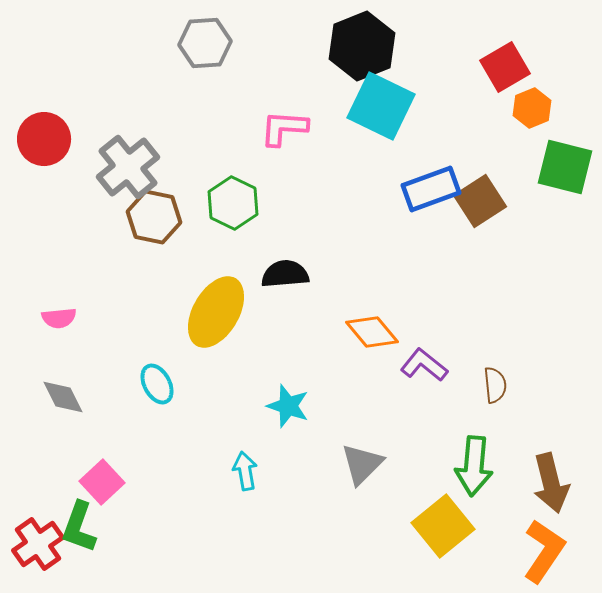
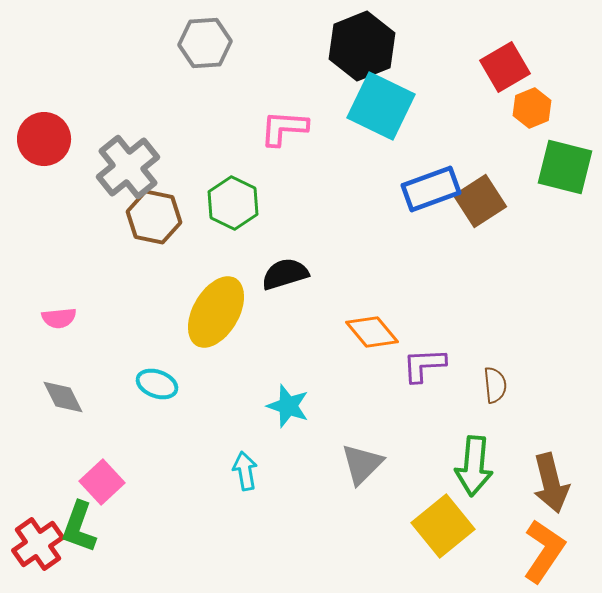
black semicircle: rotated 12 degrees counterclockwise
purple L-shape: rotated 42 degrees counterclockwise
cyan ellipse: rotated 42 degrees counterclockwise
